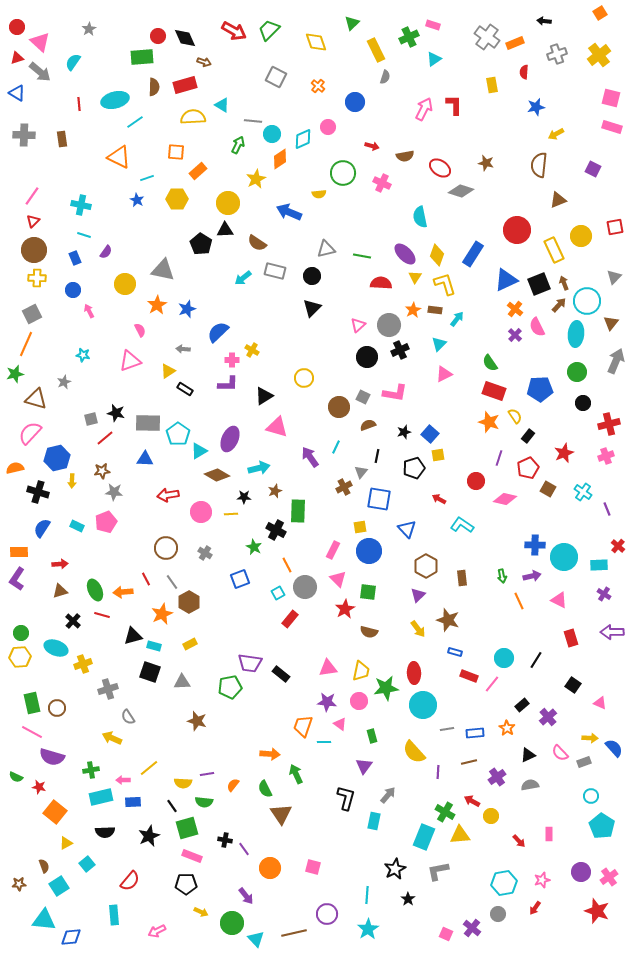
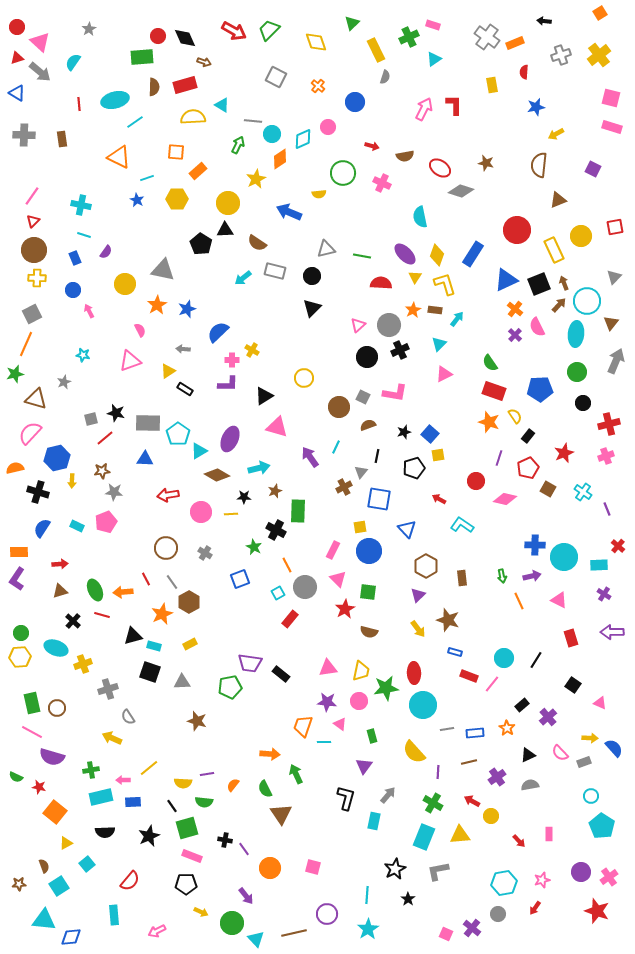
gray cross at (557, 54): moved 4 px right, 1 px down
green cross at (445, 812): moved 12 px left, 9 px up
